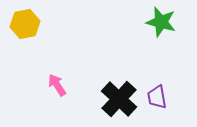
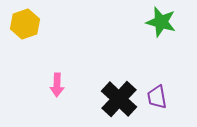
yellow hexagon: rotated 8 degrees counterclockwise
pink arrow: rotated 145 degrees counterclockwise
